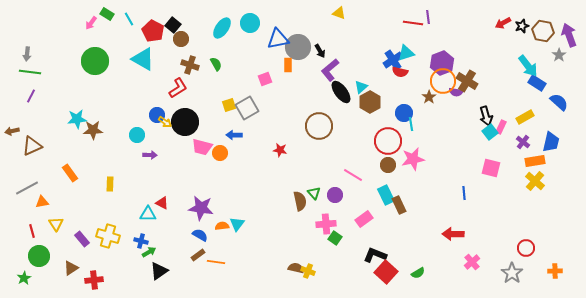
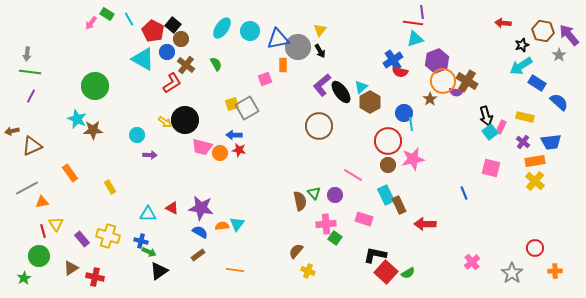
yellow triangle at (339, 13): moved 19 px left, 17 px down; rotated 48 degrees clockwise
purple line at (428, 17): moved 6 px left, 5 px up
cyan circle at (250, 23): moved 8 px down
red arrow at (503, 23): rotated 35 degrees clockwise
black star at (522, 26): moved 19 px down
purple arrow at (569, 35): rotated 20 degrees counterclockwise
cyan triangle at (406, 53): moved 9 px right, 14 px up
green circle at (95, 61): moved 25 px down
purple hexagon at (442, 63): moved 5 px left, 2 px up
brown cross at (190, 65): moved 4 px left; rotated 18 degrees clockwise
orange rectangle at (288, 65): moved 5 px left
cyan arrow at (528, 66): moved 7 px left; rotated 95 degrees clockwise
purple L-shape at (330, 70): moved 8 px left, 15 px down
red L-shape at (178, 88): moved 6 px left, 5 px up
brown star at (429, 97): moved 1 px right, 2 px down
yellow square at (229, 105): moved 3 px right, 1 px up
blue circle at (157, 115): moved 10 px right, 63 px up
yellow rectangle at (525, 117): rotated 42 degrees clockwise
cyan star at (77, 119): rotated 30 degrees clockwise
black circle at (185, 122): moved 2 px up
blue trapezoid at (551, 142): rotated 70 degrees clockwise
red star at (280, 150): moved 41 px left
yellow rectangle at (110, 184): moved 3 px down; rotated 32 degrees counterclockwise
blue line at (464, 193): rotated 16 degrees counterclockwise
red triangle at (162, 203): moved 10 px right, 5 px down
pink rectangle at (364, 219): rotated 54 degrees clockwise
red line at (32, 231): moved 11 px right
red arrow at (453, 234): moved 28 px left, 10 px up
blue semicircle at (200, 235): moved 3 px up
red circle at (526, 248): moved 9 px right
green arrow at (149, 252): rotated 56 degrees clockwise
black L-shape at (375, 255): rotated 10 degrees counterclockwise
orange line at (216, 262): moved 19 px right, 8 px down
brown semicircle at (296, 268): moved 17 px up; rotated 63 degrees counterclockwise
green semicircle at (418, 273): moved 10 px left
red cross at (94, 280): moved 1 px right, 3 px up; rotated 18 degrees clockwise
